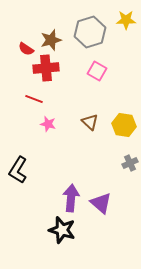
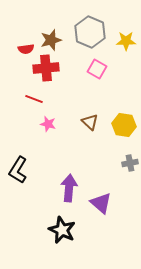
yellow star: moved 21 px down
gray hexagon: rotated 20 degrees counterclockwise
red semicircle: rotated 42 degrees counterclockwise
pink square: moved 2 px up
gray cross: rotated 14 degrees clockwise
purple arrow: moved 2 px left, 10 px up
black star: rotated 8 degrees clockwise
